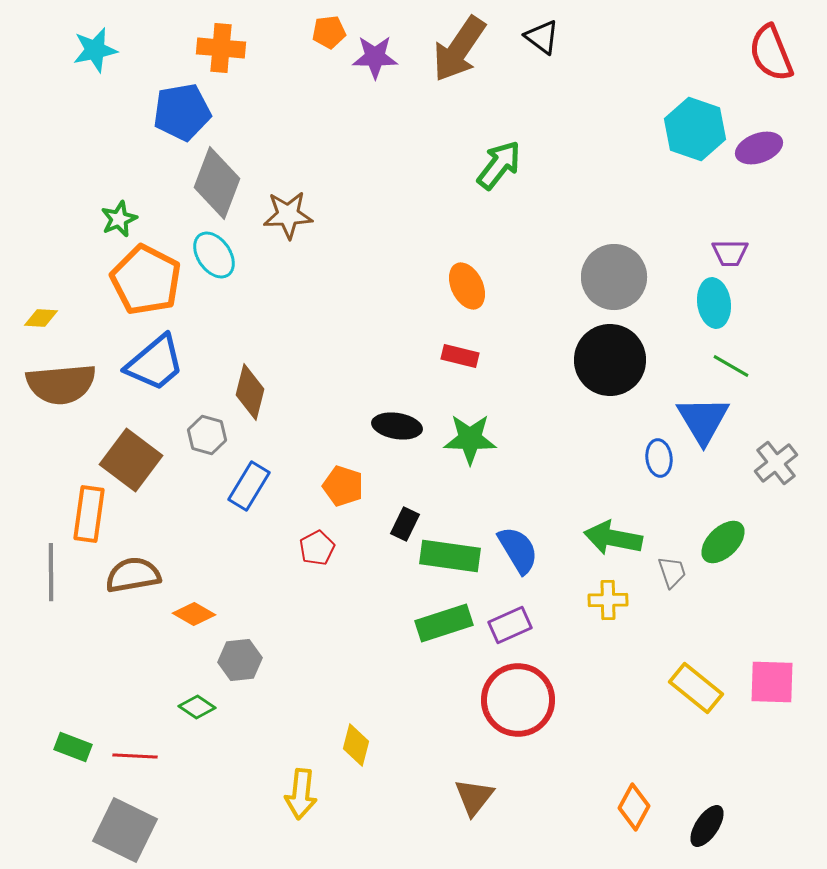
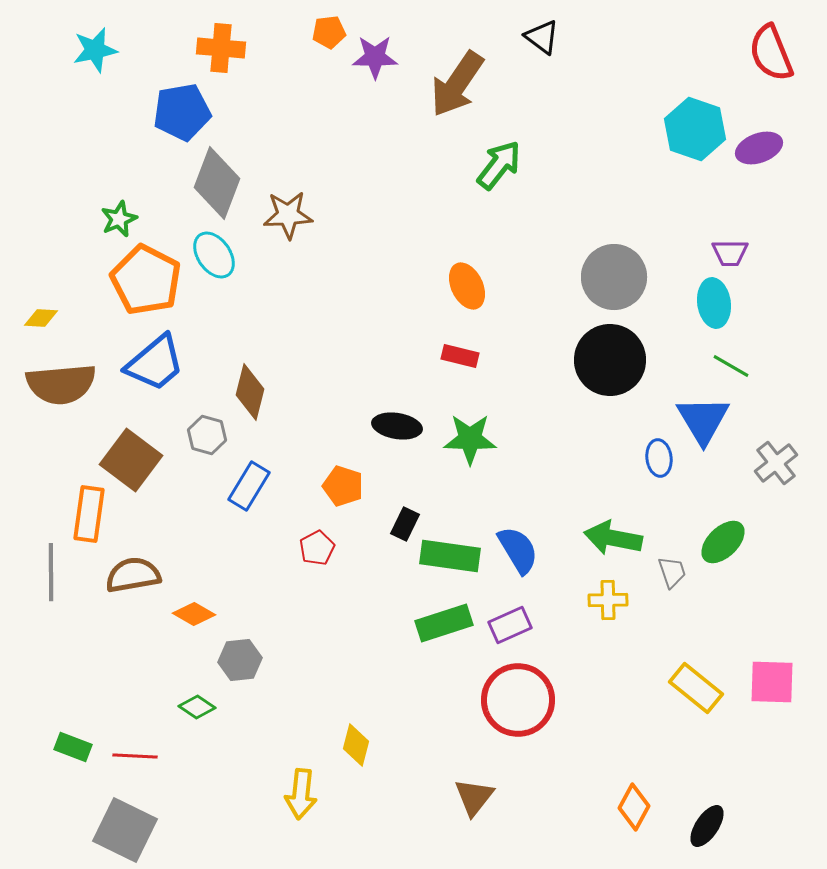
brown arrow at (459, 49): moved 2 px left, 35 px down
